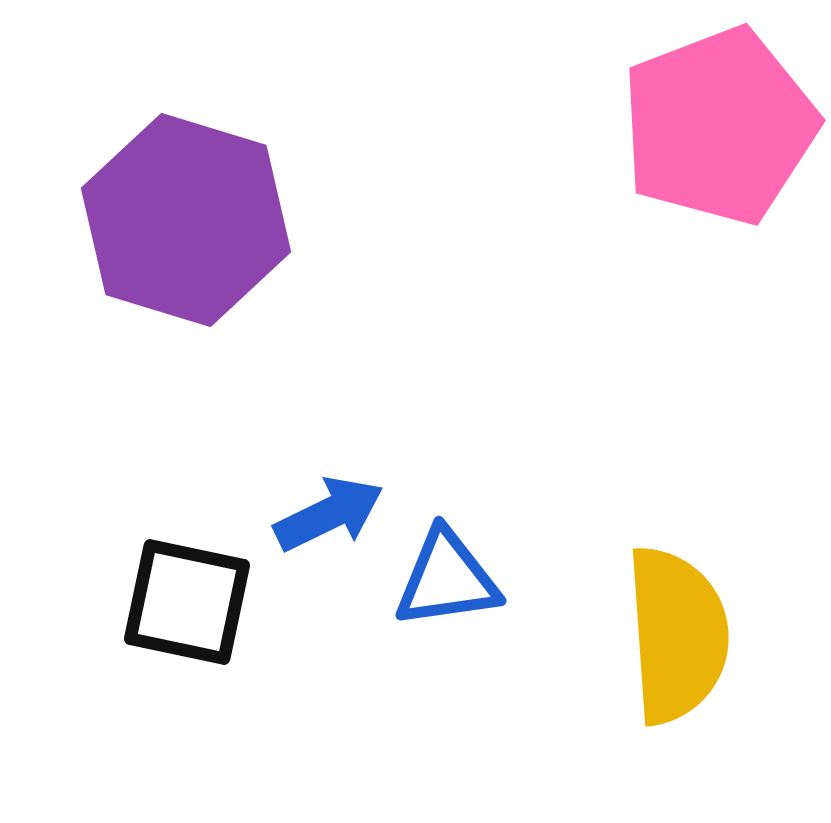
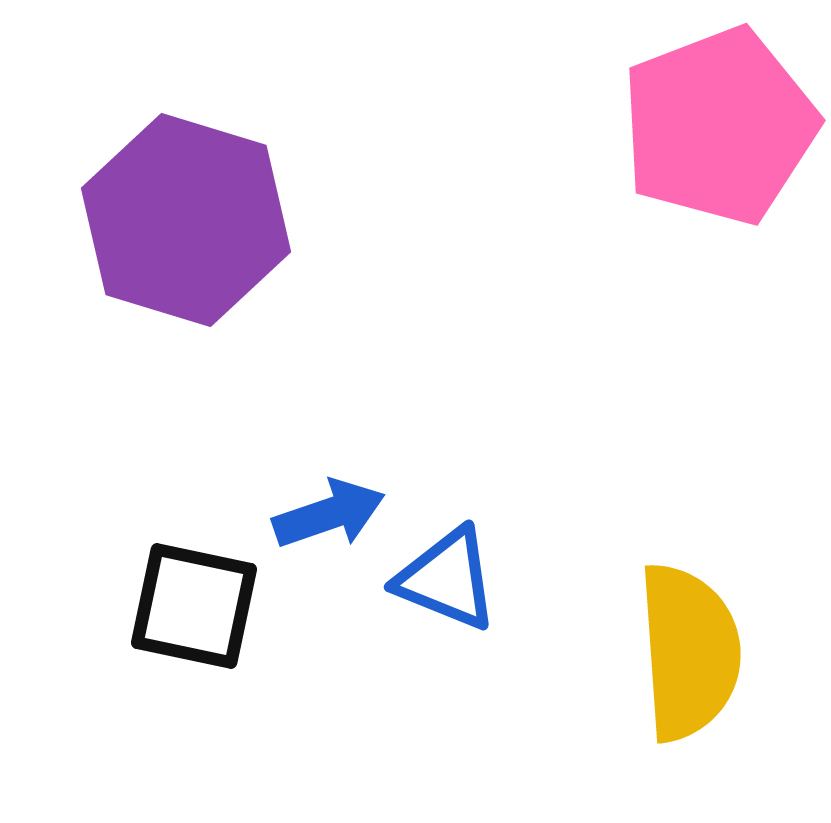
blue arrow: rotated 7 degrees clockwise
blue triangle: rotated 30 degrees clockwise
black square: moved 7 px right, 4 px down
yellow semicircle: moved 12 px right, 17 px down
